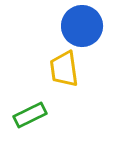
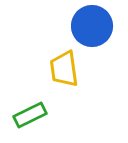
blue circle: moved 10 px right
